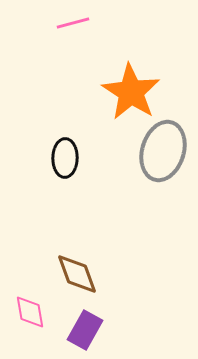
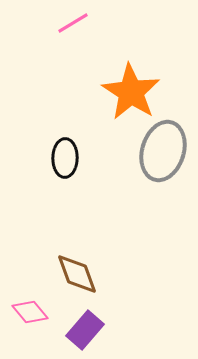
pink line: rotated 16 degrees counterclockwise
pink diamond: rotated 30 degrees counterclockwise
purple rectangle: rotated 12 degrees clockwise
